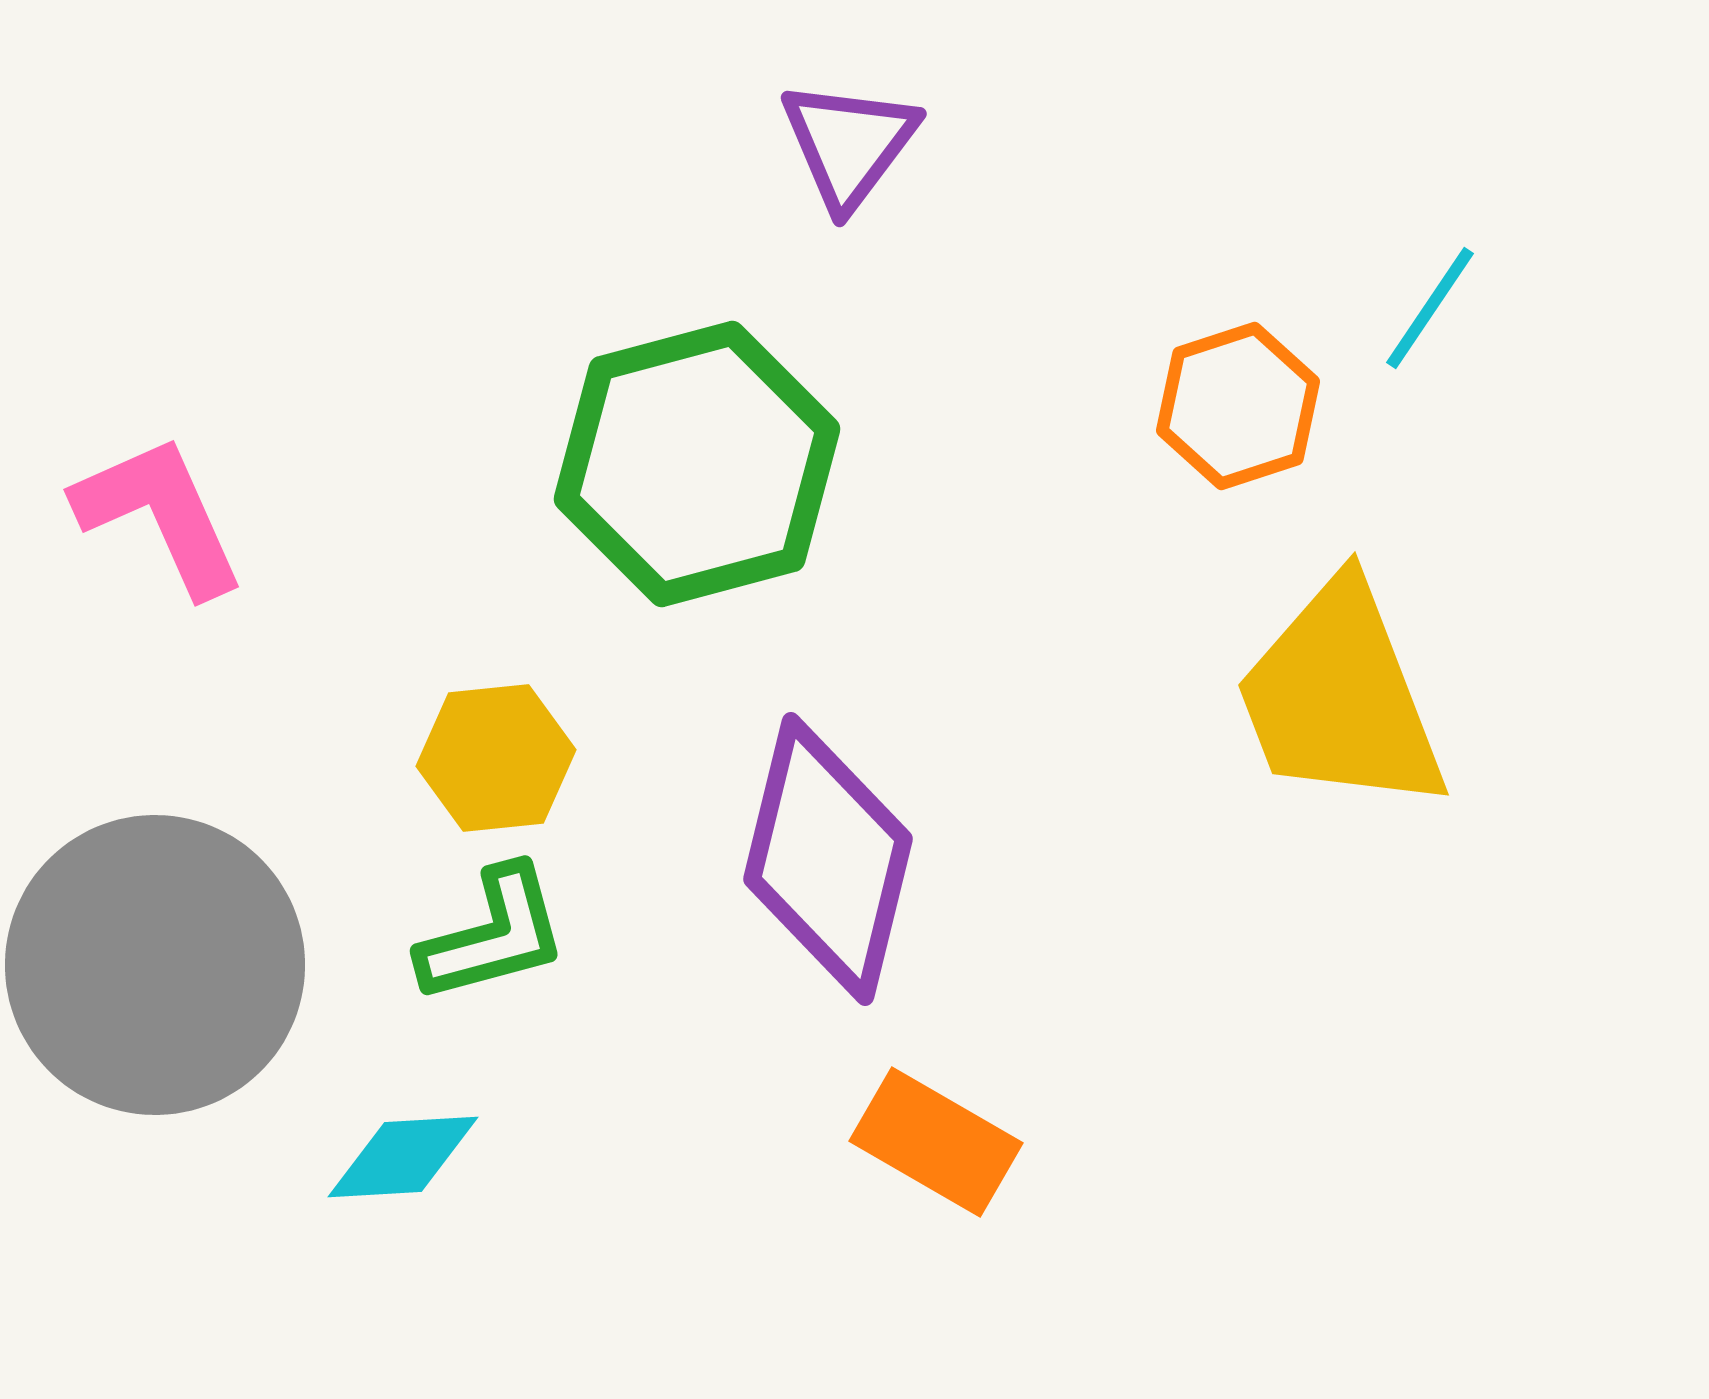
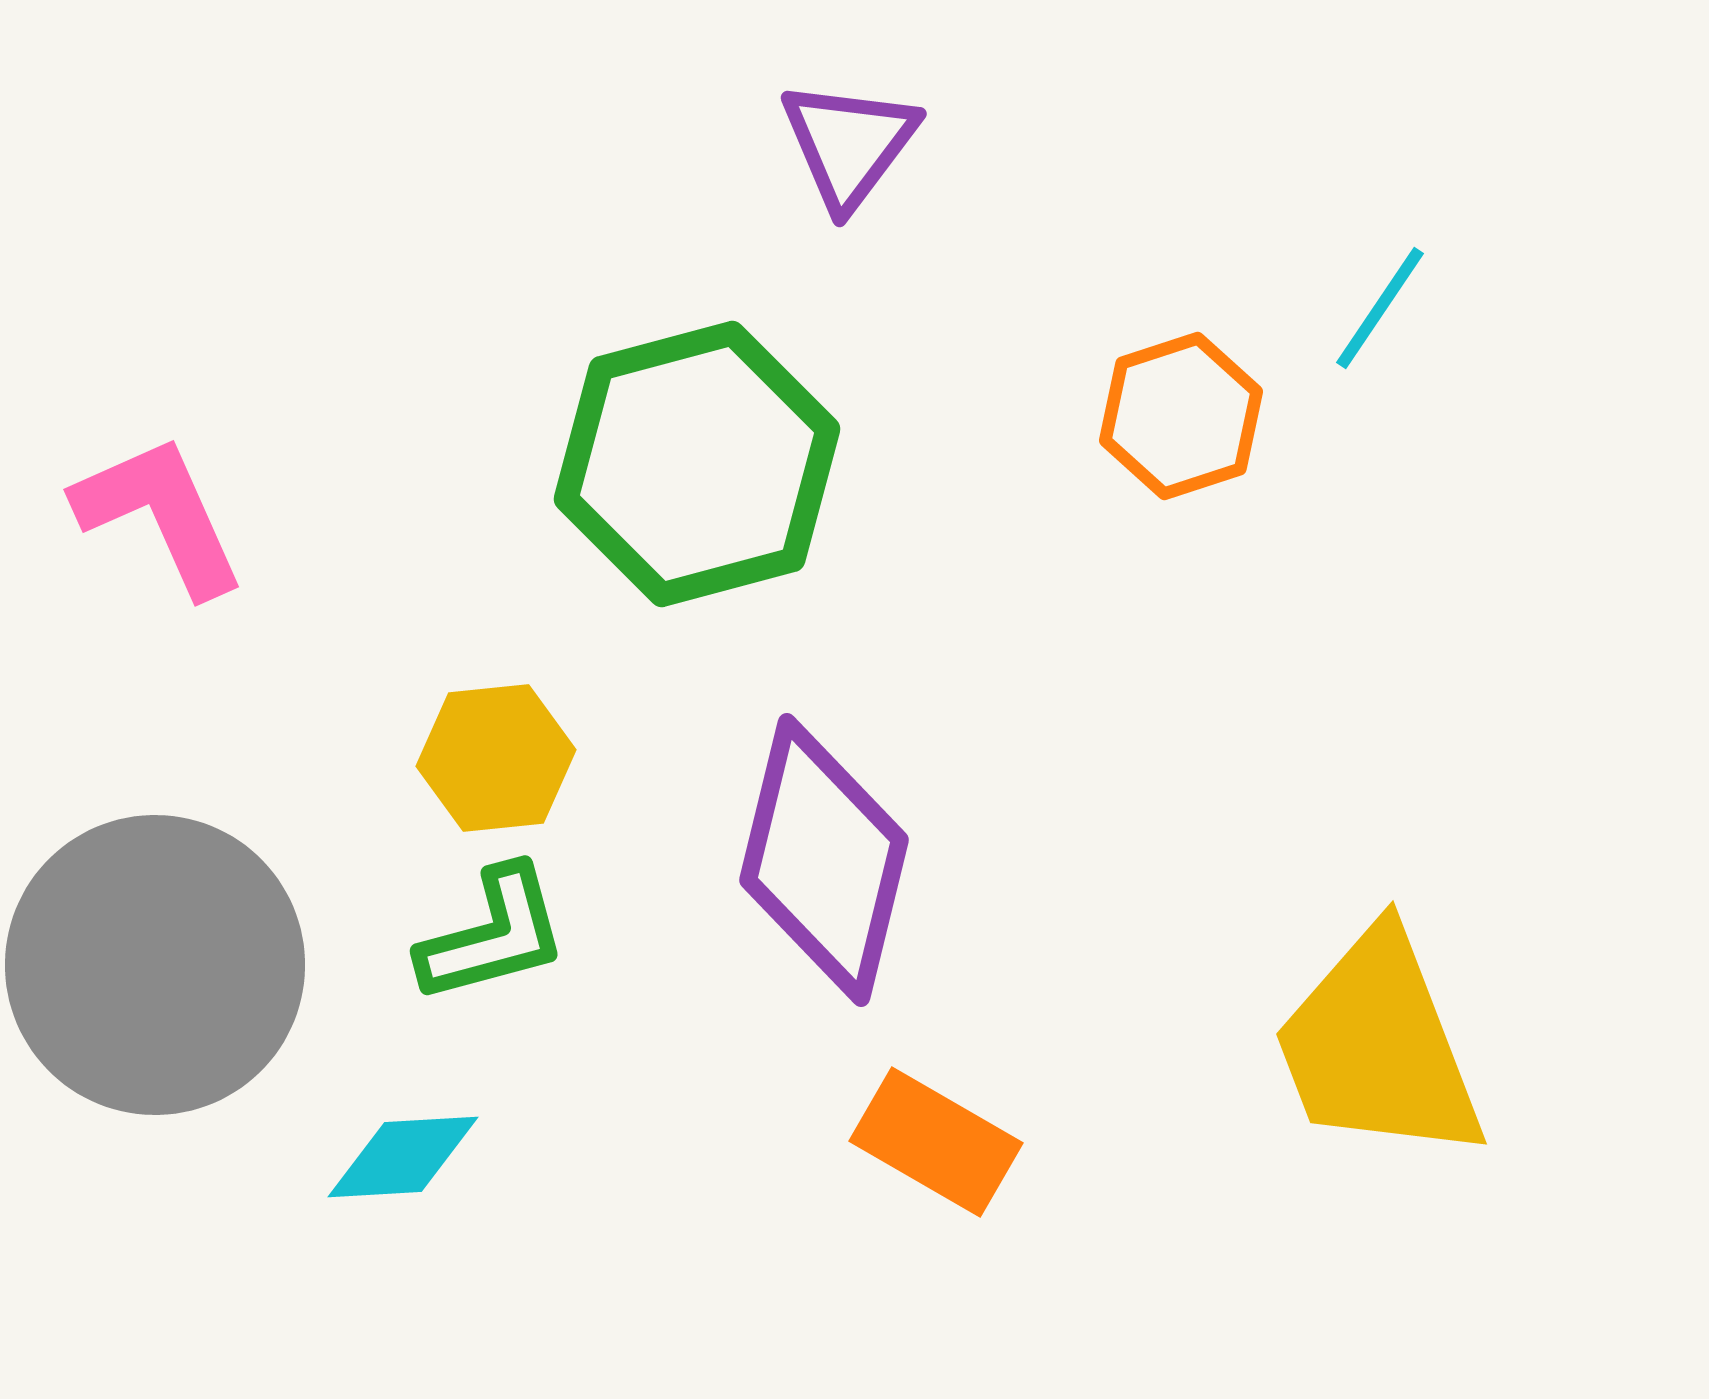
cyan line: moved 50 px left
orange hexagon: moved 57 px left, 10 px down
yellow trapezoid: moved 38 px right, 349 px down
purple diamond: moved 4 px left, 1 px down
